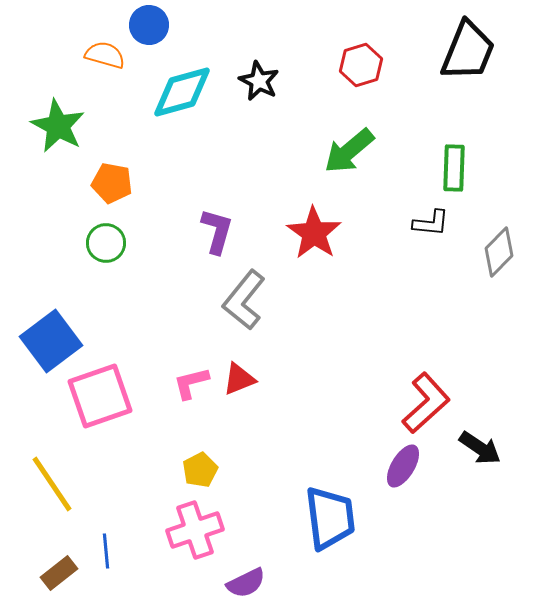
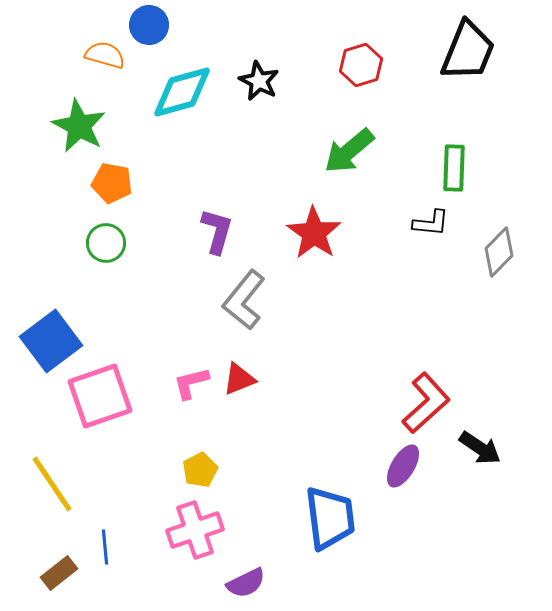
green star: moved 21 px right
blue line: moved 1 px left, 4 px up
